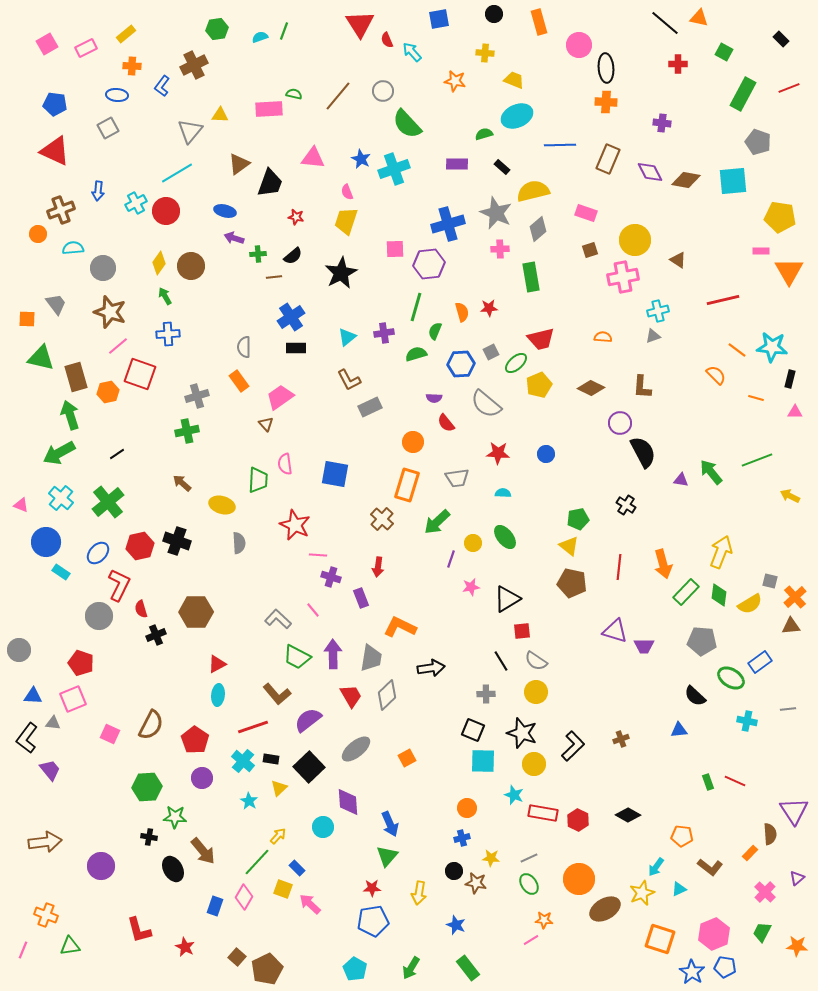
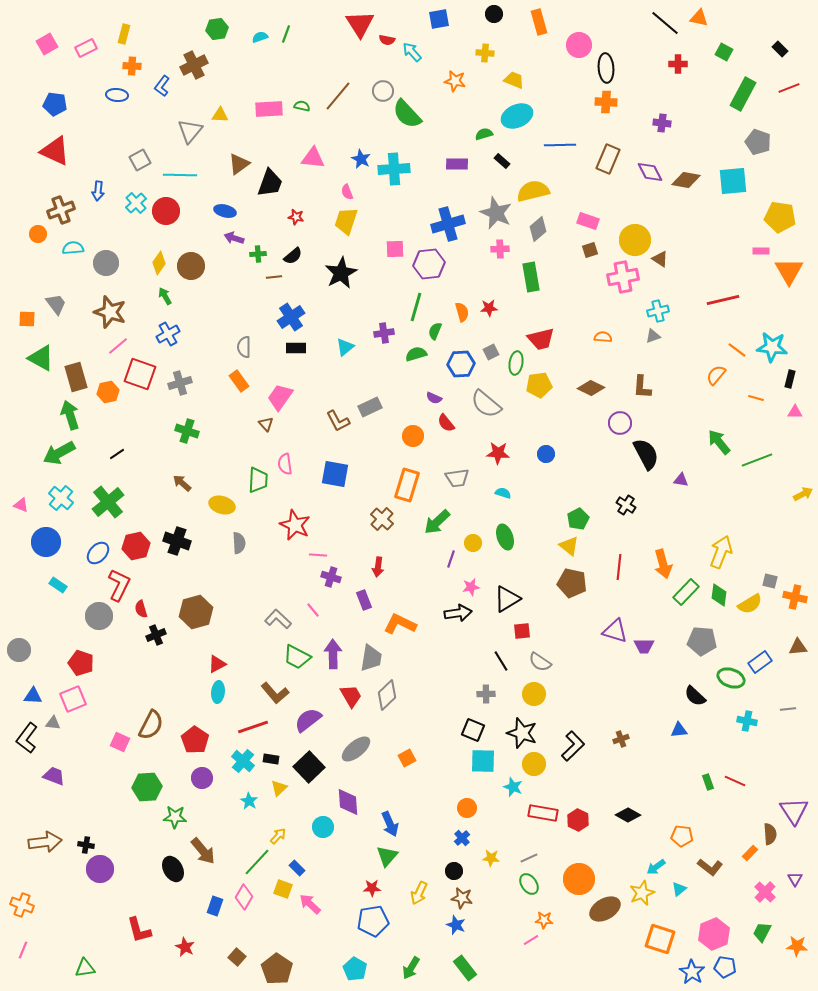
green line at (284, 31): moved 2 px right, 3 px down
yellow rectangle at (126, 34): moved 2 px left; rotated 36 degrees counterclockwise
black rectangle at (781, 39): moved 1 px left, 10 px down
red semicircle at (387, 40): rotated 56 degrees counterclockwise
green semicircle at (294, 94): moved 8 px right, 12 px down
green semicircle at (407, 124): moved 10 px up
gray square at (108, 128): moved 32 px right, 32 px down
black rectangle at (502, 167): moved 6 px up
cyan cross at (394, 169): rotated 16 degrees clockwise
cyan line at (177, 173): moved 3 px right, 2 px down; rotated 32 degrees clockwise
cyan cross at (136, 203): rotated 15 degrees counterclockwise
pink rectangle at (586, 213): moved 2 px right, 8 px down
brown triangle at (678, 260): moved 18 px left, 1 px up
gray circle at (103, 268): moved 3 px right, 5 px up
blue cross at (168, 334): rotated 25 degrees counterclockwise
cyan triangle at (347, 337): moved 2 px left, 10 px down
green triangle at (41, 358): rotated 16 degrees clockwise
green ellipse at (516, 363): rotated 40 degrees counterclockwise
orange semicircle at (716, 375): rotated 95 degrees counterclockwise
brown L-shape at (349, 380): moved 11 px left, 41 px down
yellow pentagon at (539, 385): rotated 15 degrees clockwise
gray cross at (197, 396): moved 17 px left, 13 px up
pink trapezoid at (280, 397): rotated 20 degrees counterclockwise
purple semicircle at (434, 398): rotated 21 degrees clockwise
green cross at (187, 431): rotated 30 degrees clockwise
orange circle at (413, 442): moved 6 px up
black semicircle at (643, 452): moved 3 px right, 2 px down
green arrow at (711, 472): moved 8 px right, 30 px up
cyan semicircle at (503, 493): rotated 14 degrees clockwise
yellow arrow at (790, 496): moved 13 px right, 2 px up; rotated 126 degrees clockwise
green pentagon at (578, 519): rotated 15 degrees counterclockwise
green ellipse at (505, 537): rotated 20 degrees clockwise
red hexagon at (140, 546): moved 4 px left
cyan rectangle at (61, 572): moved 3 px left, 13 px down
orange cross at (795, 597): rotated 35 degrees counterclockwise
purple rectangle at (361, 598): moved 3 px right, 2 px down
brown hexagon at (196, 612): rotated 16 degrees counterclockwise
brown triangle at (791, 626): moved 7 px right, 21 px down
orange L-shape at (400, 627): moved 3 px up
gray semicircle at (536, 661): moved 4 px right, 1 px down
black arrow at (431, 668): moved 27 px right, 55 px up
green ellipse at (731, 678): rotated 12 degrees counterclockwise
yellow circle at (536, 692): moved 2 px left, 2 px down
brown L-shape at (277, 694): moved 2 px left, 1 px up
cyan ellipse at (218, 695): moved 3 px up
pink square at (110, 734): moved 10 px right, 8 px down
purple trapezoid at (50, 770): moved 4 px right, 6 px down; rotated 30 degrees counterclockwise
cyan star at (514, 795): moved 1 px left, 8 px up
black cross at (149, 837): moved 63 px left, 8 px down
blue cross at (462, 838): rotated 28 degrees counterclockwise
purple circle at (101, 866): moved 1 px left, 3 px down
cyan arrow at (656, 867): rotated 18 degrees clockwise
purple triangle at (797, 878): moved 2 px left, 1 px down; rotated 21 degrees counterclockwise
brown star at (476, 883): moved 14 px left, 15 px down
cyan triangle at (679, 889): rotated 14 degrees counterclockwise
yellow arrow at (419, 893): rotated 15 degrees clockwise
orange cross at (46, 915): moved 24 px left, 10 px up
green triangle at (70, 946): moved 15 px right, 22 px down
green rectangle at (468, 968): moved 3 px left
brown pentagon at (267, 969): moved 10 px right; rotated 12 degrees counterclockwise
